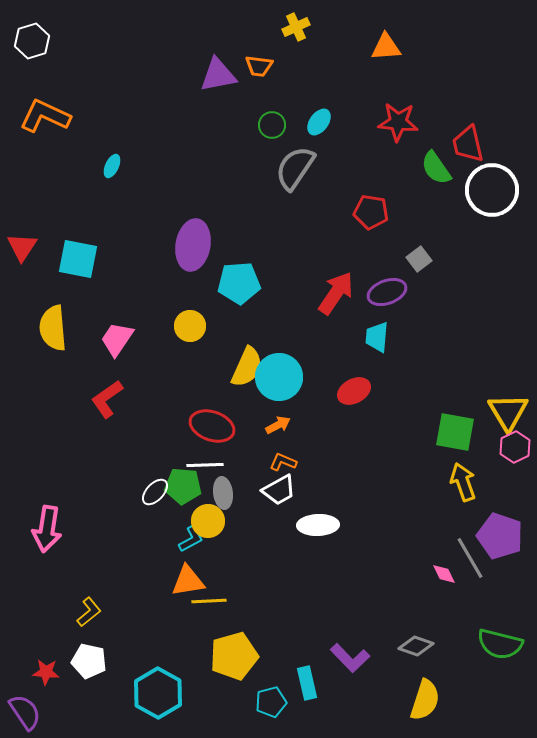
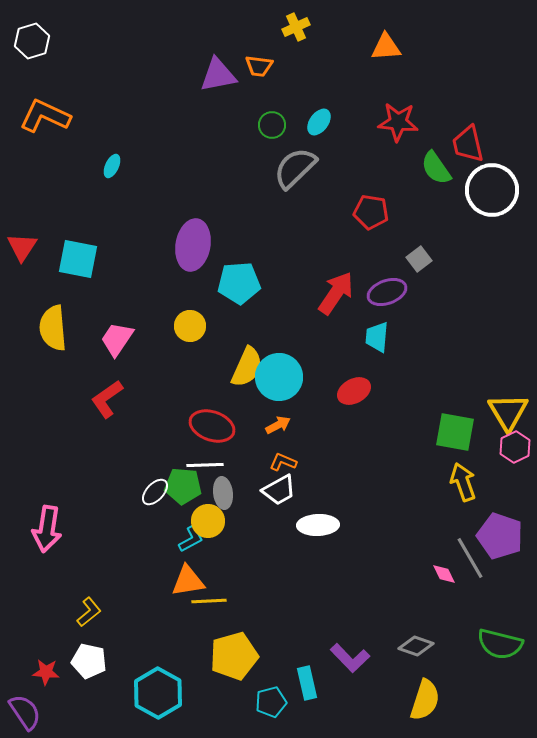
gray semicircle at (295, 168): rotated 12 degrees clockwise
